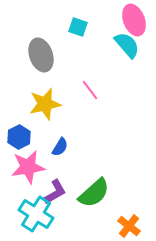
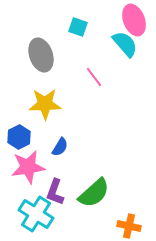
cyan semicircle: moved 2 px left, 1 px up
pink line: moved 4 px right, 13 px up
yellow star: rotated 12 degrees clockwise
purple L-shape: rotated 140 degrees clockwise
orange cross: rotated 25 degrees counterclockwise
